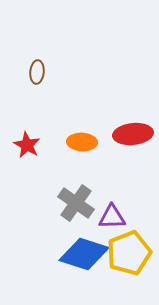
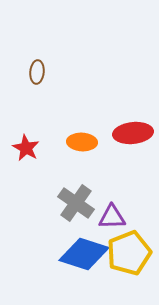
red ellipse: moved 1 px up
red star: moved 1 px left, 3 px down
